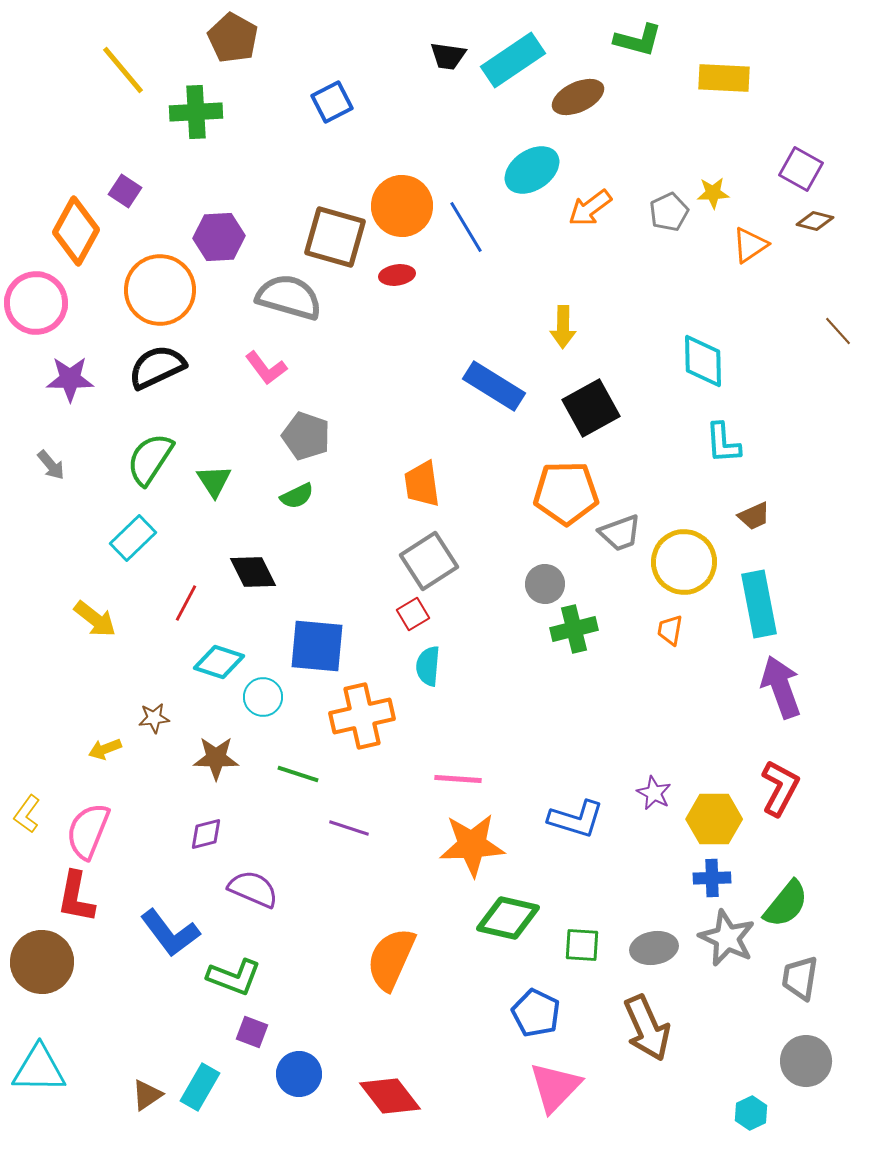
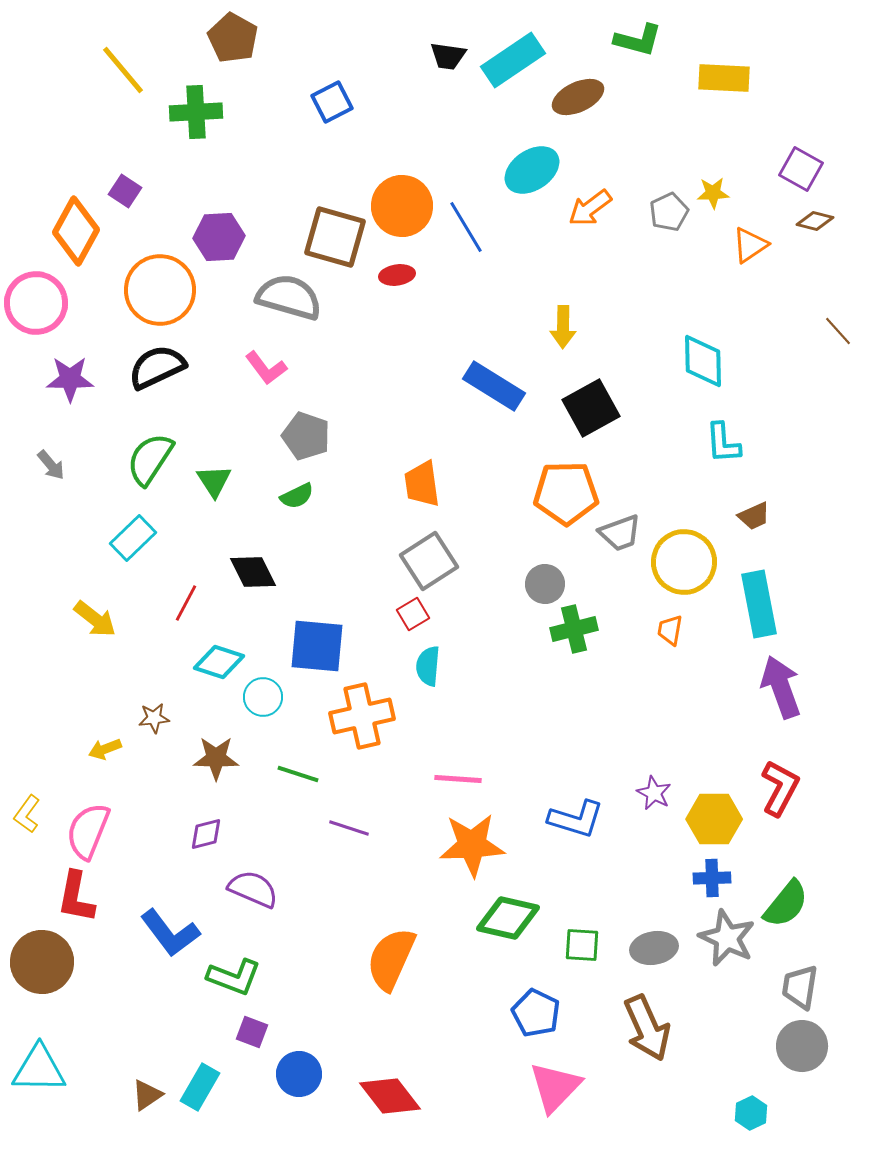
gray trapezoid at (800, 978): moved 9 px down
gray circle at (806, 1061): moved 4 px left, 15 px up
